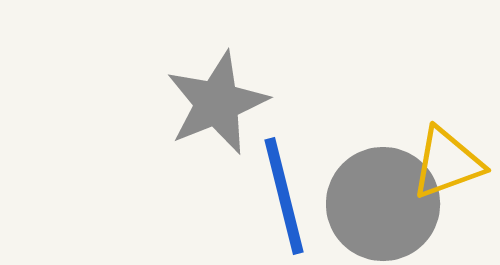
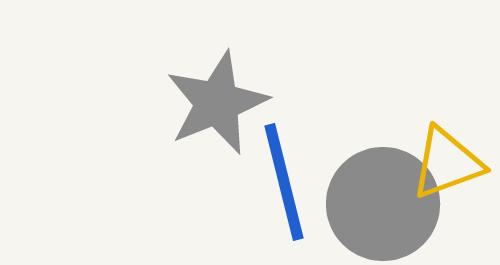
blue line: moved 14 px up
